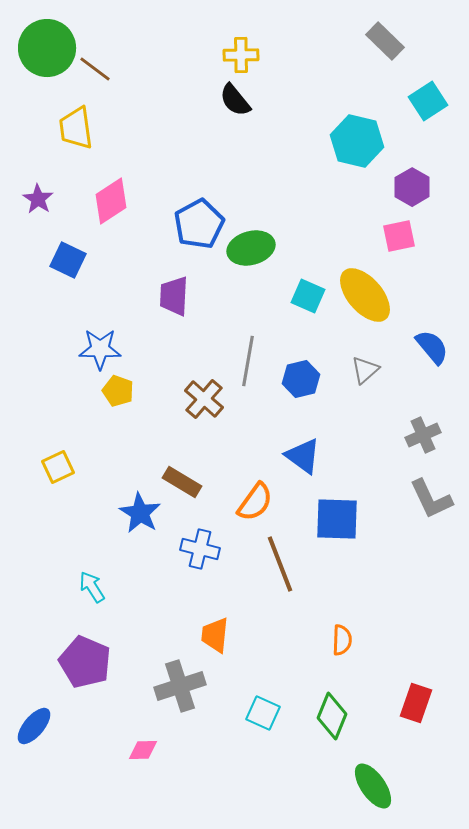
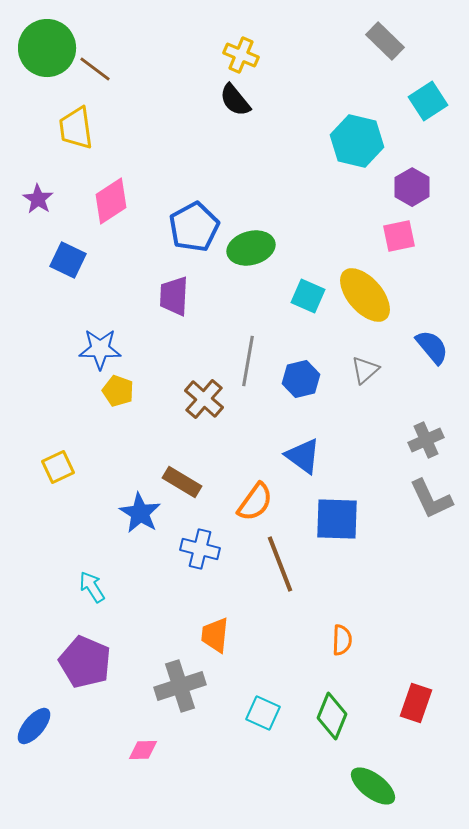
yellow cross at (241, 55): rotated 24 degrees clockwise
blue pentagon at (199, 224): moved 5 px left, 3 px down
gray cross at (423, 435): moved 3 px right, 5 px down
green ellipse at (373, 786): rotated 18 degrees counterclockwise
